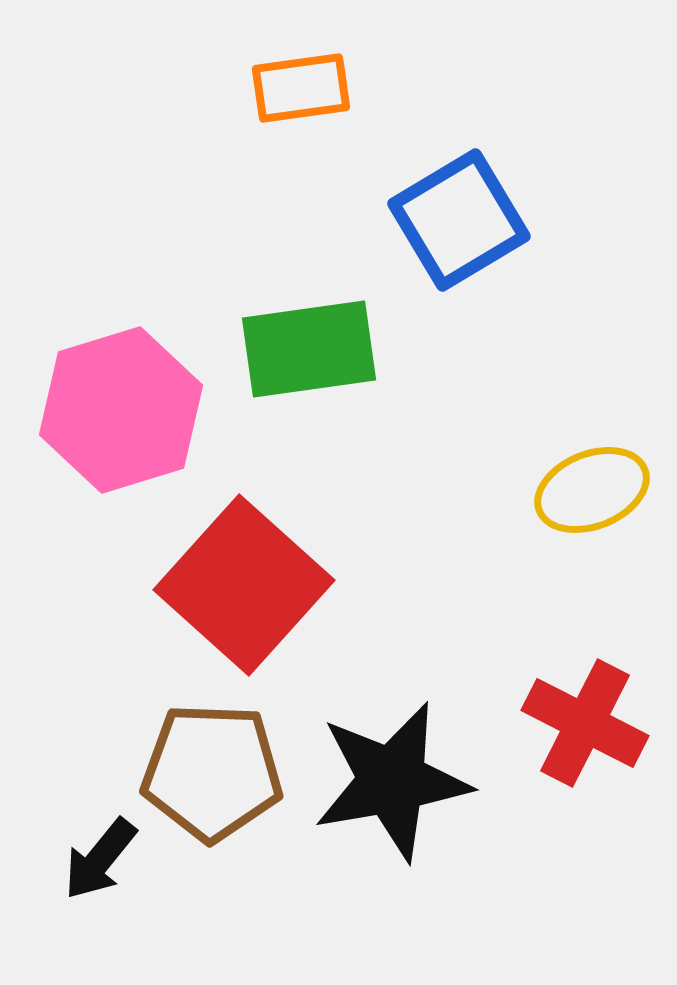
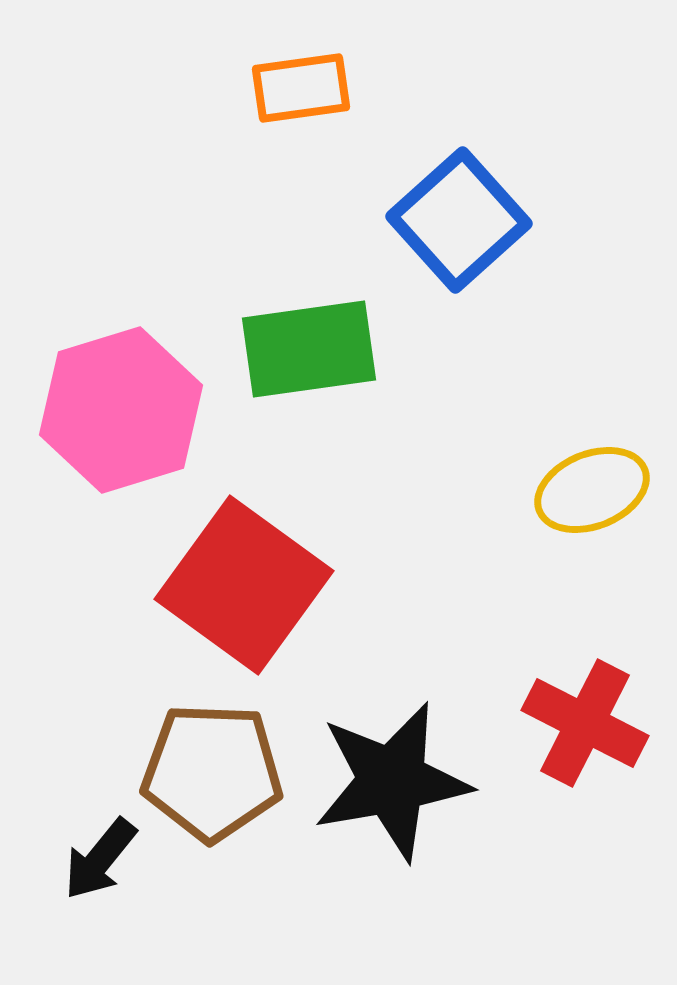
blue square: rotated 11 degrees counterclockwise
red square: rotated 6 degrees counterclockwise
